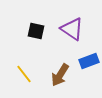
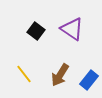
black square: rotated 24 degrees clockwise
blue rectangle: moved 19 px down; rotated 30 degrees counterclockwise
